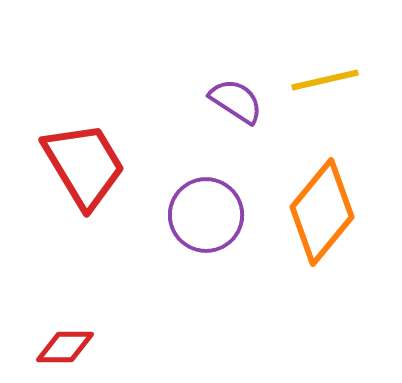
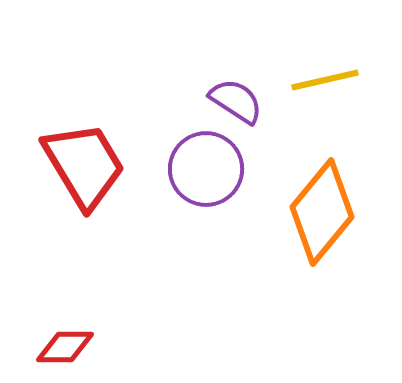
purple circle: moved 46 px up
